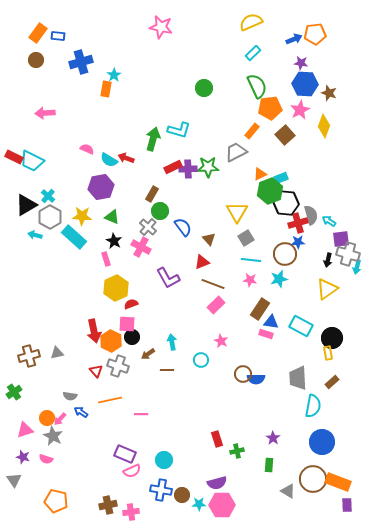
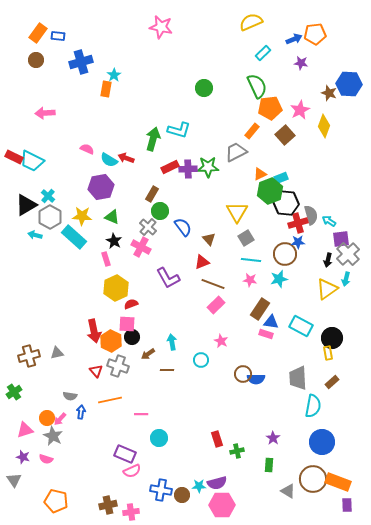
cyan rectangle at (253, 53): moved 10 px right
blue hexagon at (305, 84): moved 44 px right
red rectangle at (173, 167): moved 3 px left
gray cross at (348, 254): rotated 30 degrees clockwise
cyan arrow at (357, 267): moved 11 px left, 12 px down
blue arrow at (81, 412): rotated 64 degrees clockwise
cyan circle at (164, 460): moved 5 px left, 22 px up
cyan star at (199, 504): moved 18 px up
